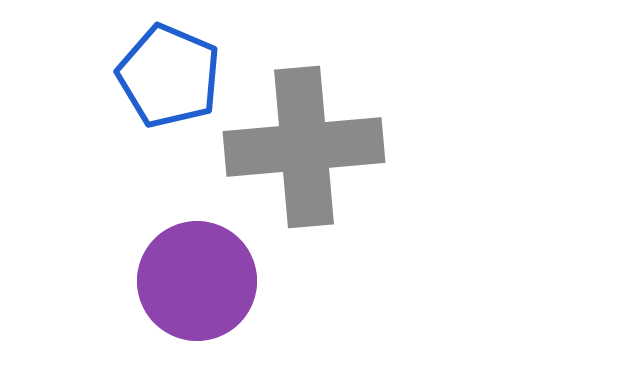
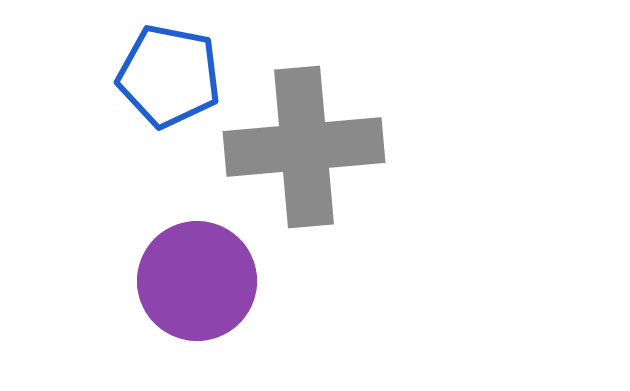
blue pentagon: rotated 12 degrees counterclockwise
